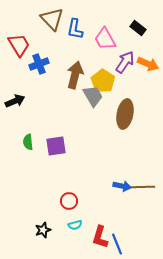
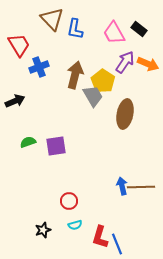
black rectangle: moved 1 px right, 1 px down
pink trapezoid: moved 9 px right, 6 px up
blue cross: moved 3 px down
green semicircle: rotated 77 degrees clockwise
blue arrow: rotated 114 degrees counterclockwise
